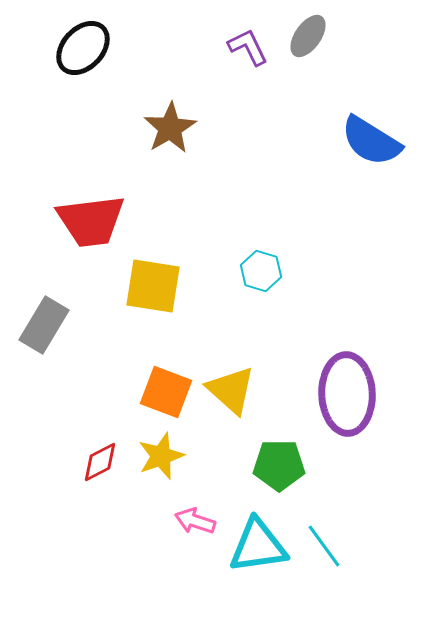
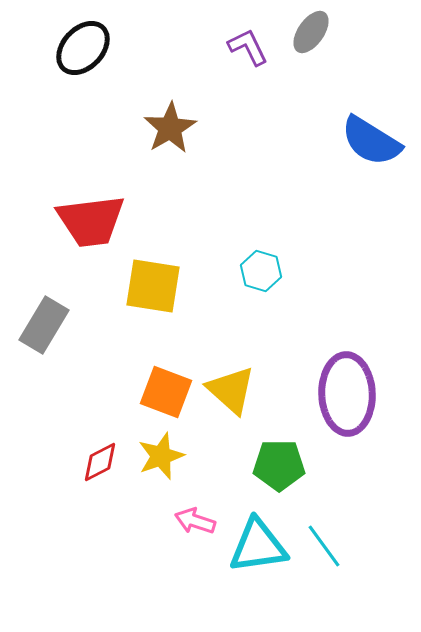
gray ellipse: moved 3 px right, 4 px up
